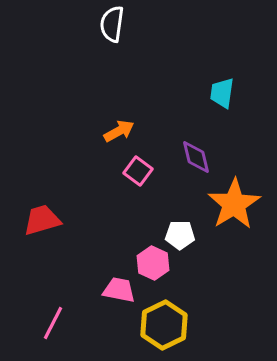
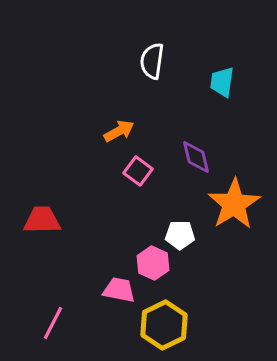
white semicircle: moved 40 px right, 37 px down
cyan trapezoid: moved 11 px up
red trapezoid: rotated 15 degrees clockwise
